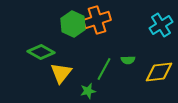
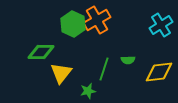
orange cross: rotated 12 degrees counterclockwise
green diamond: rotated 28 degrees counterclockwise
green line: rotated 10 degrees counterclockwise
